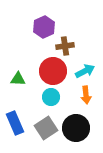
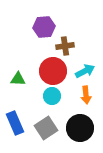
purple hexagon: rotated 20 degrees clockwise
cyan circle: moved 1 px right, 1 px up
black circle: moved 4 px right
